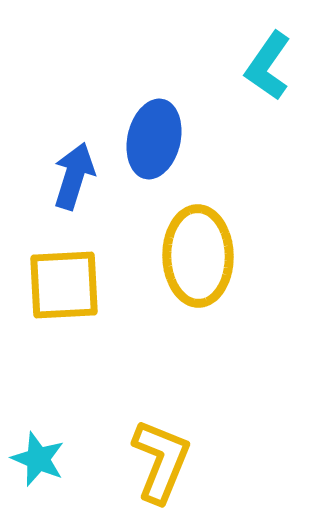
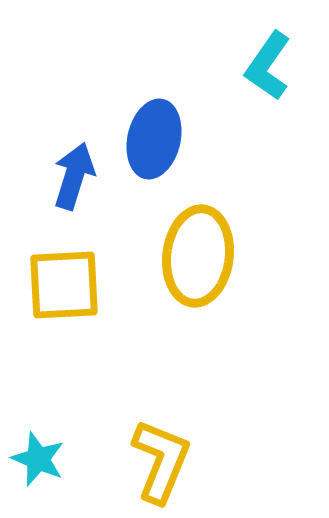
yellow ellipse: rotated 8 degrees clockwise
